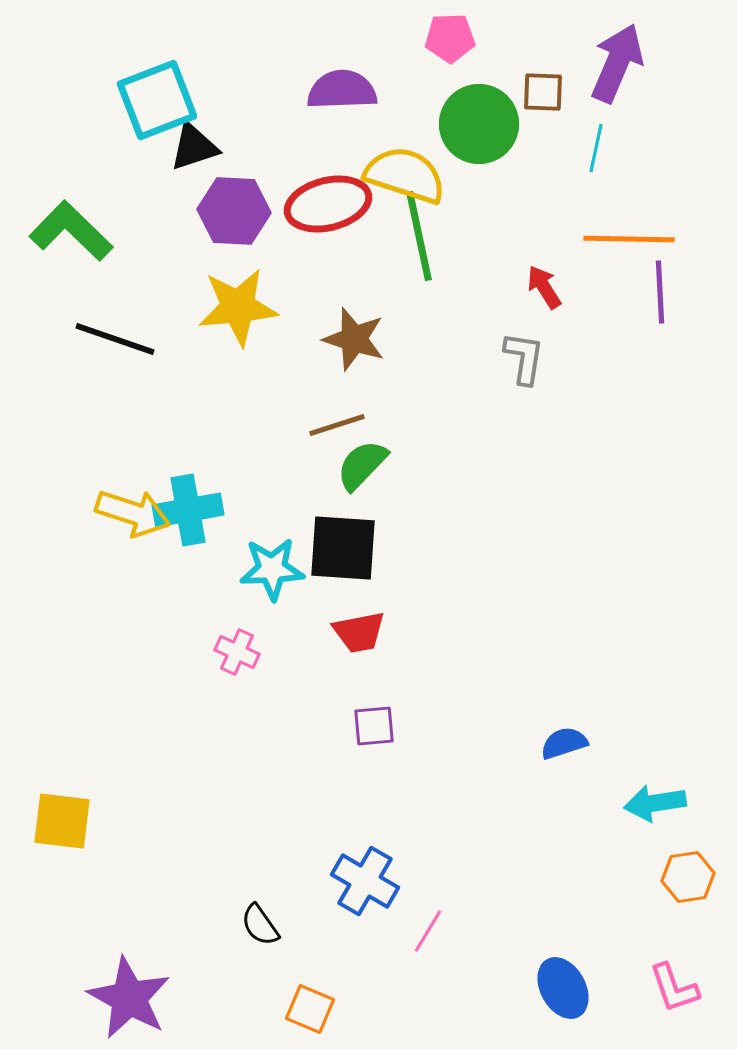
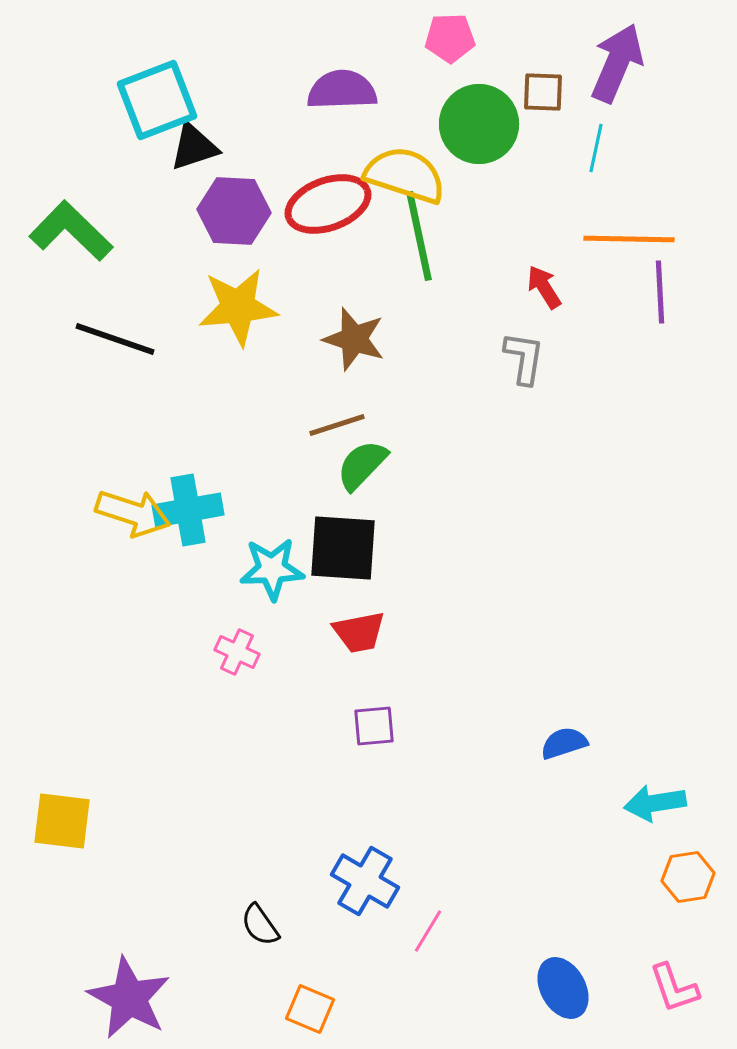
red ellipse: rotated 6 degrees counterclockwise
